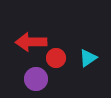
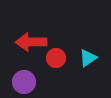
purple circle: moved 12 px left, 3 px down
